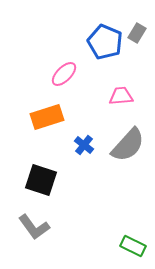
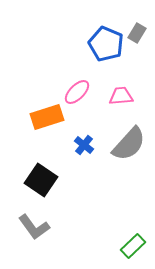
blue pentagon: moved 1 px right, 2 px down
pink ellipse: moved 13 px right, 18 px down
gray semicircle: moved 1 px right, 1 px up
black square: rotated 16 degrees clockwise
green rectangle: rotated 70 degrees counterclockwise
